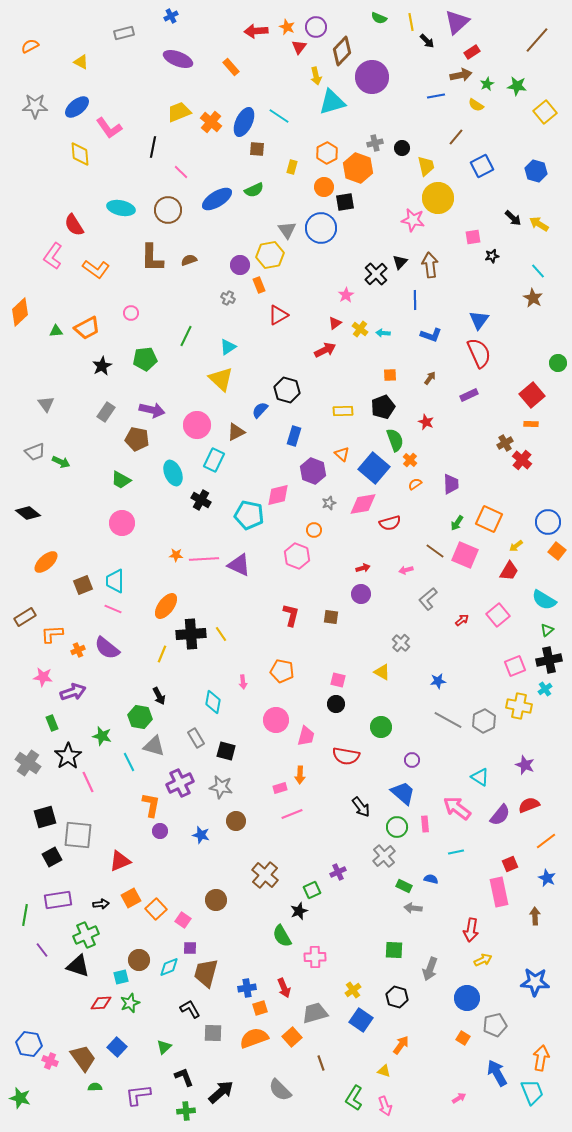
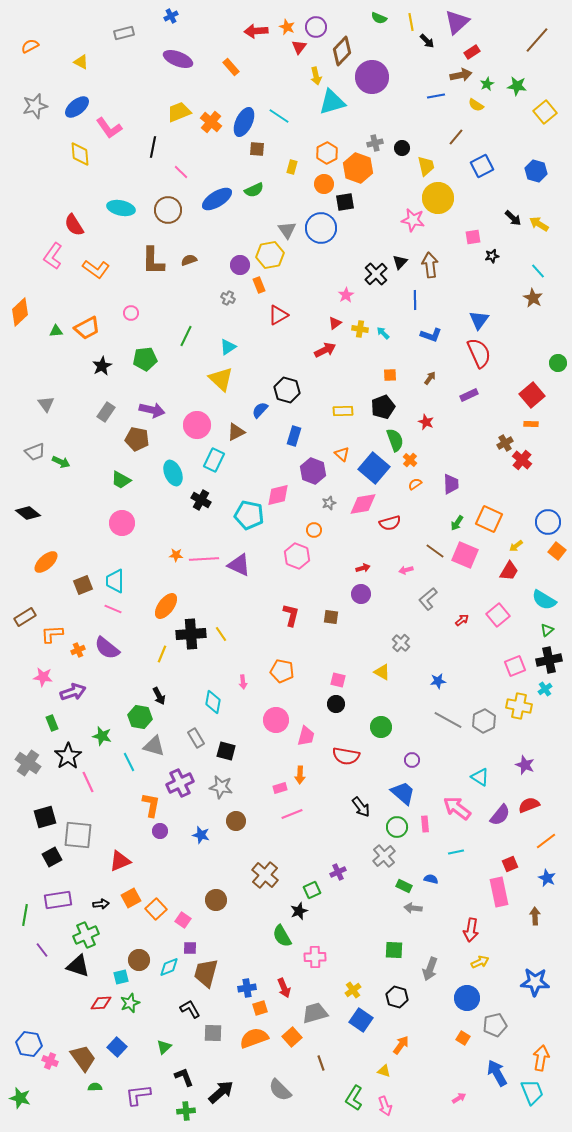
gray star at (35, 106): rotated 15 degrees counterclockwise
orange circle at (324, 187): moved 3 px up
brown L-shape at (152, 258): moved 1 px right, 3 px down
yellow cross at (360, 329): rotated 28 degrees counterclockwise
cyan arrow at (383, 333): rotated 40 degrees clockwise
yellow arrow at (483, 960): moved 3 px left, 2 px down
